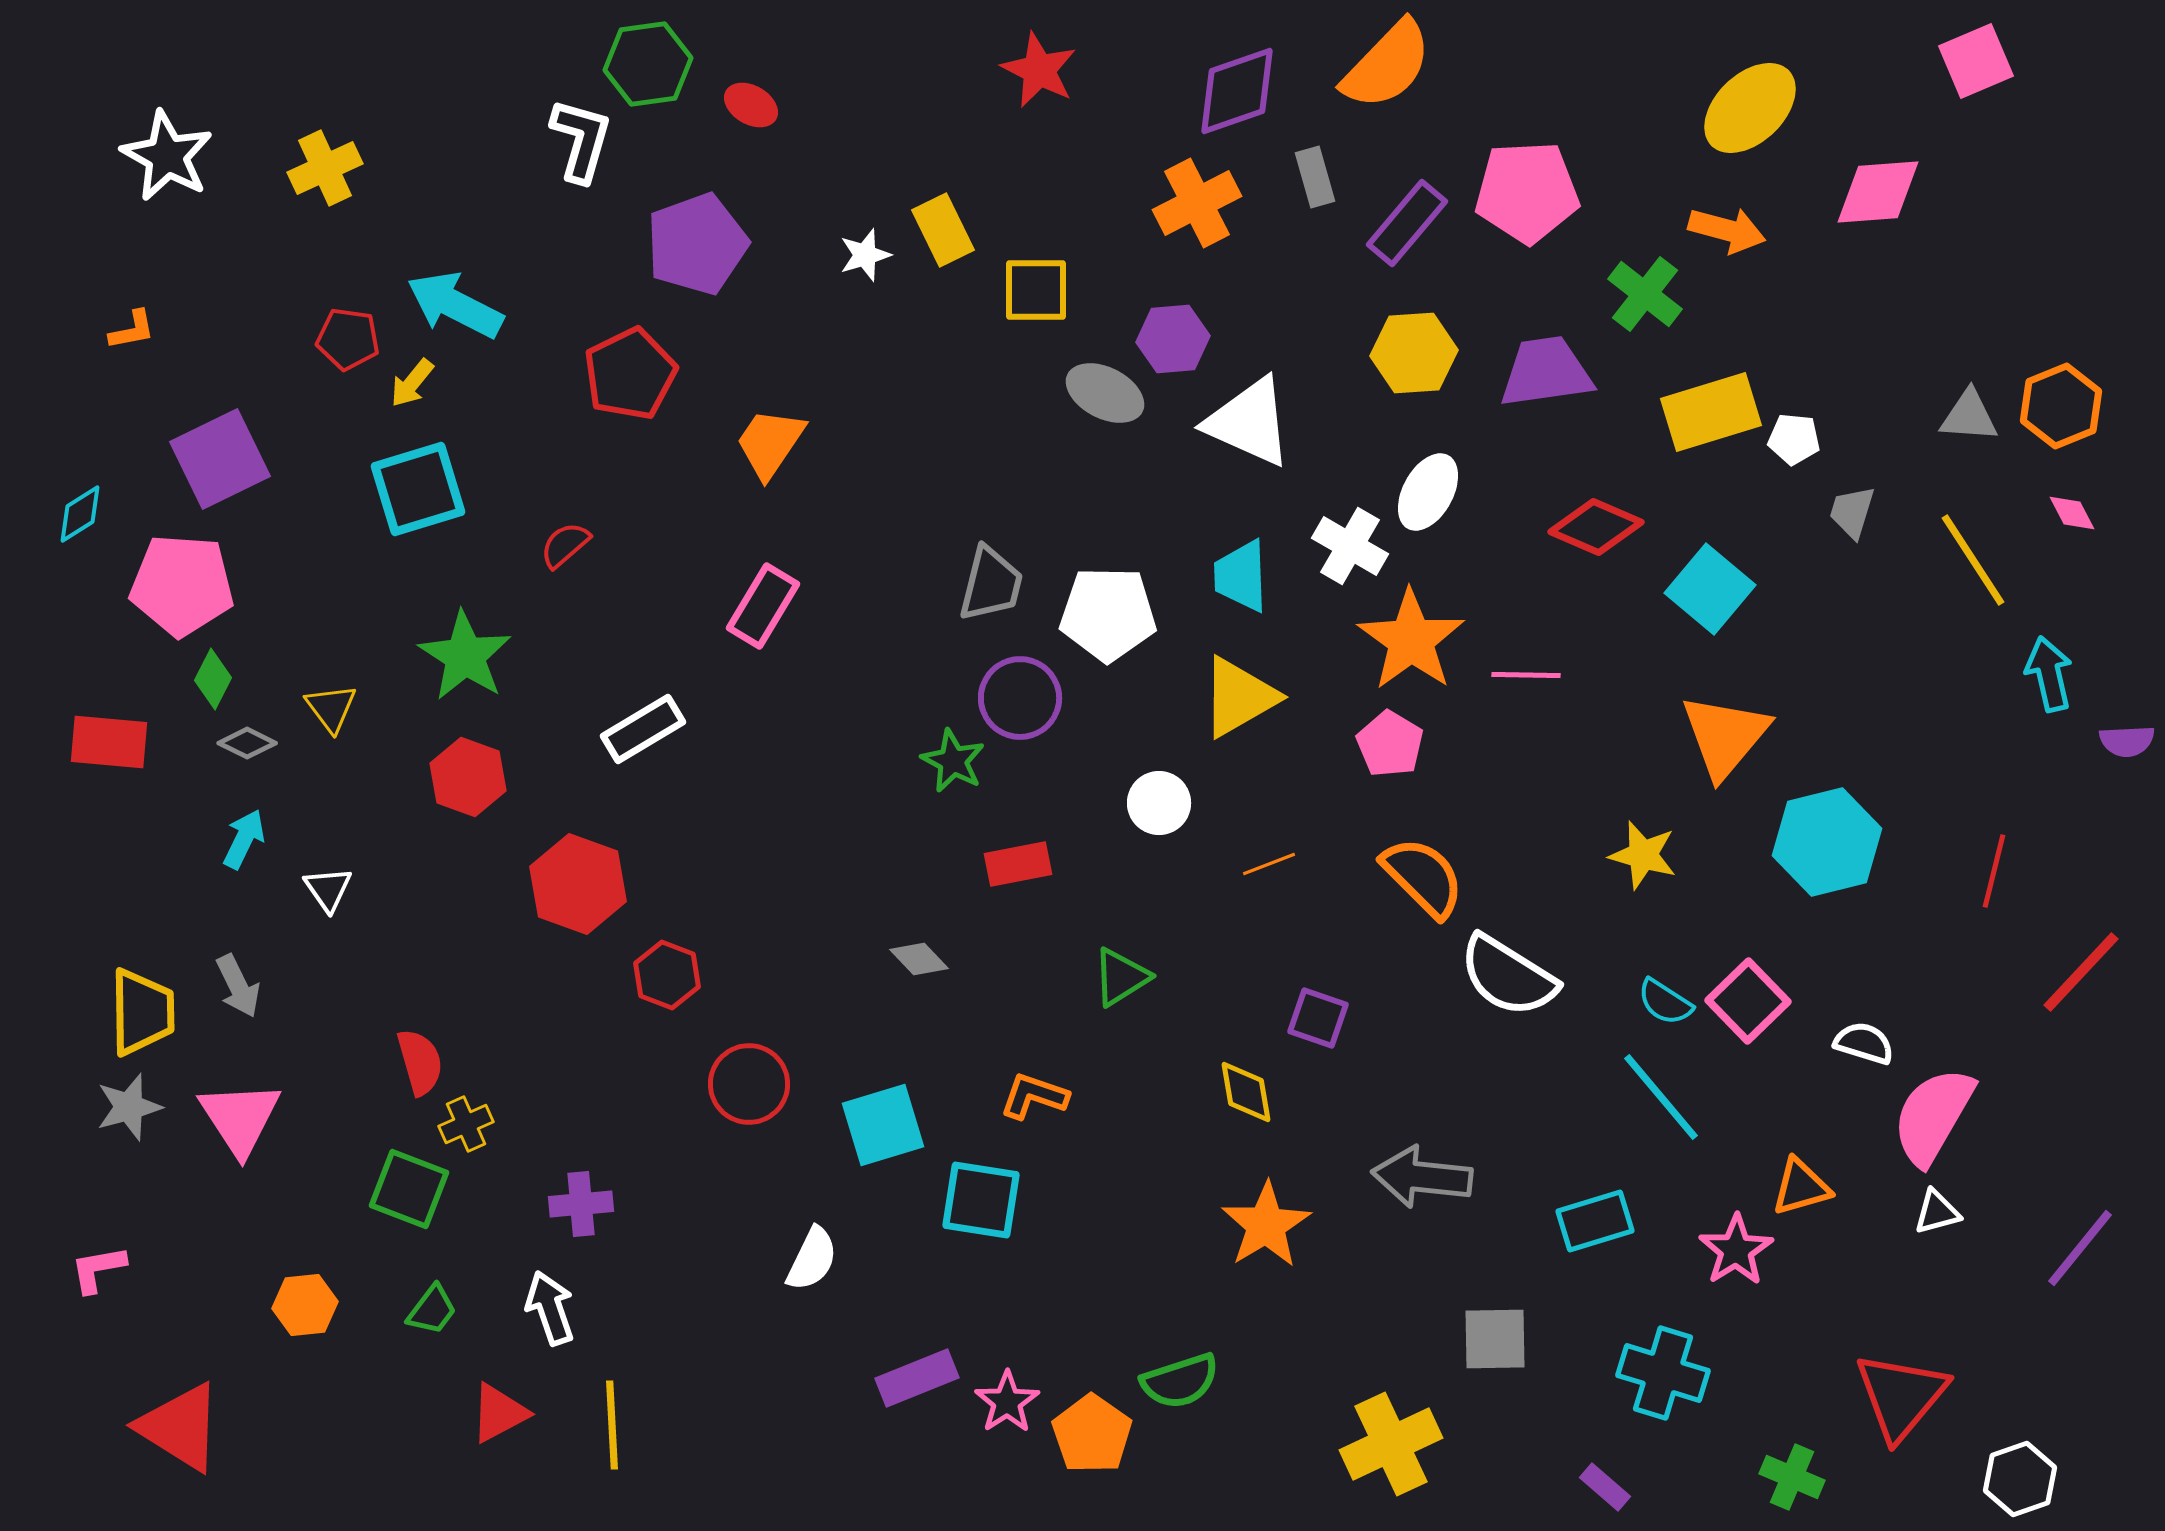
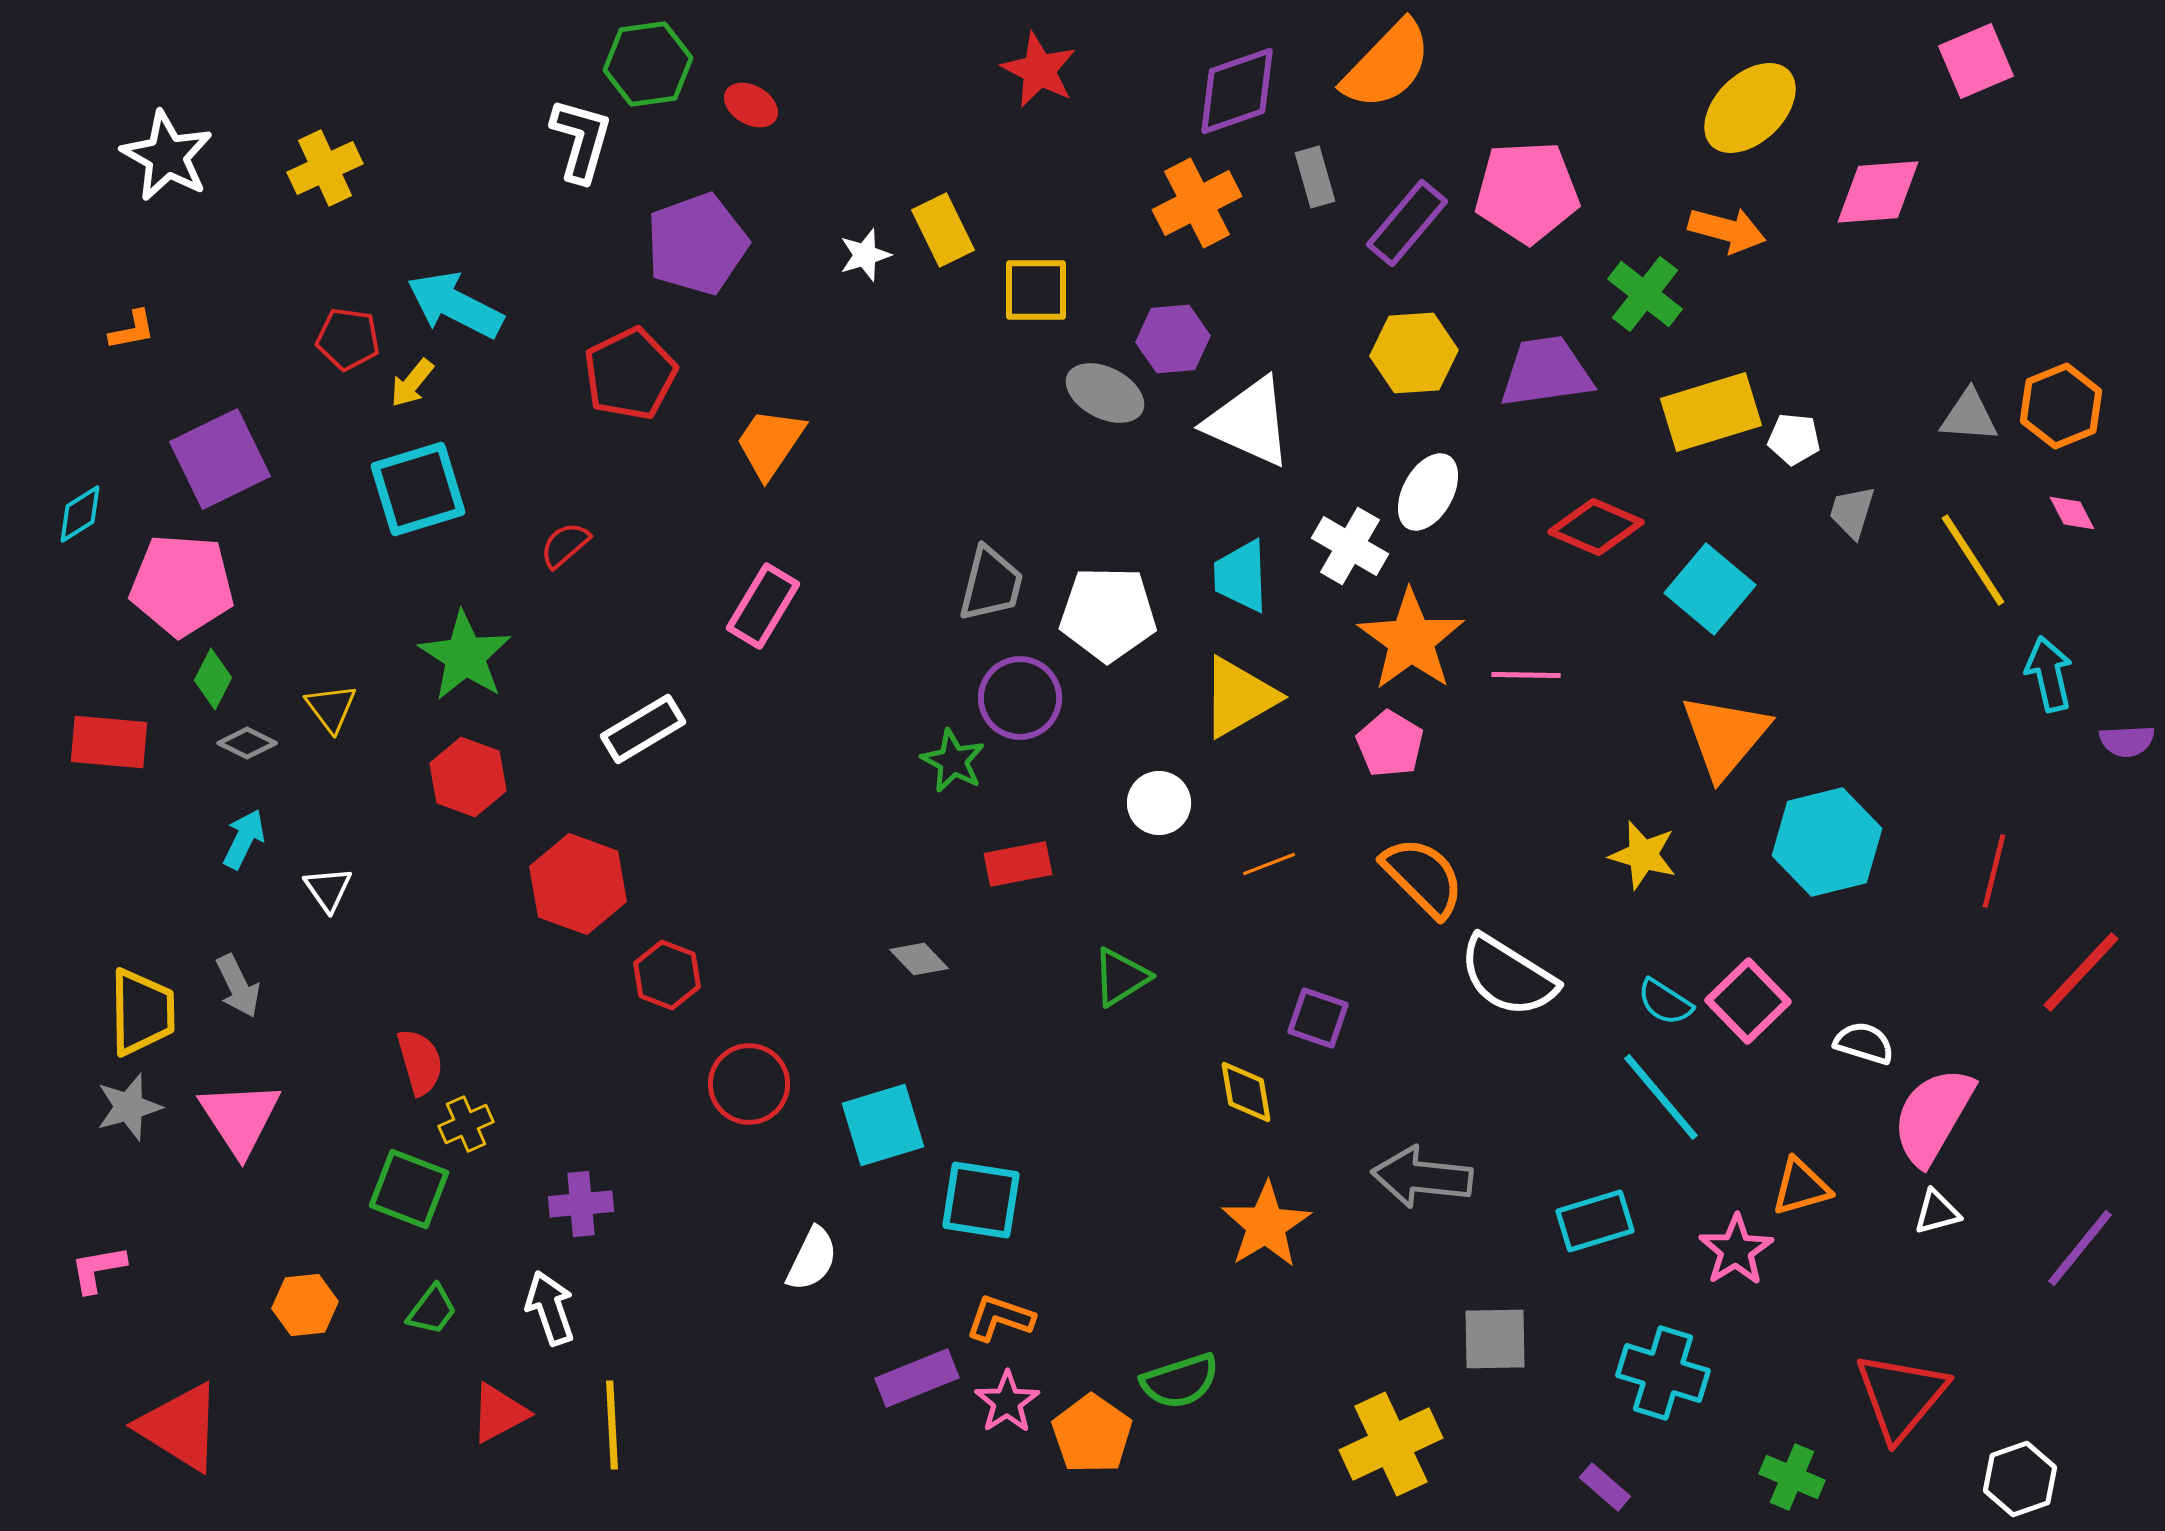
orange L-shape at (1034, 1096): moved 34 px left, 222 px down
